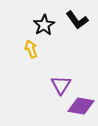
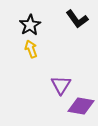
black L-shape: moved 1 px up
black star: moved 14 px left
